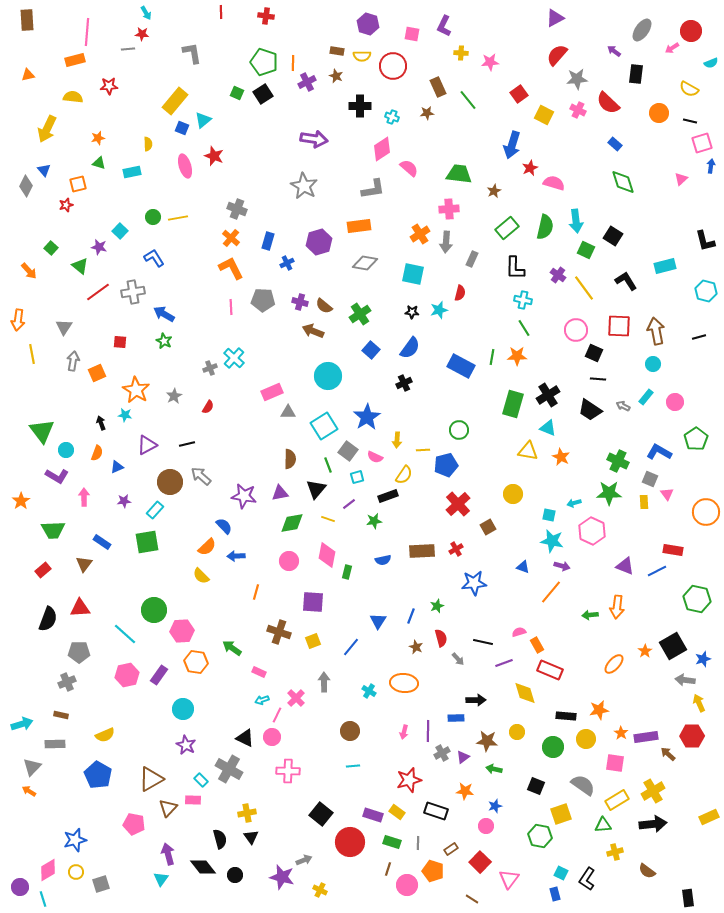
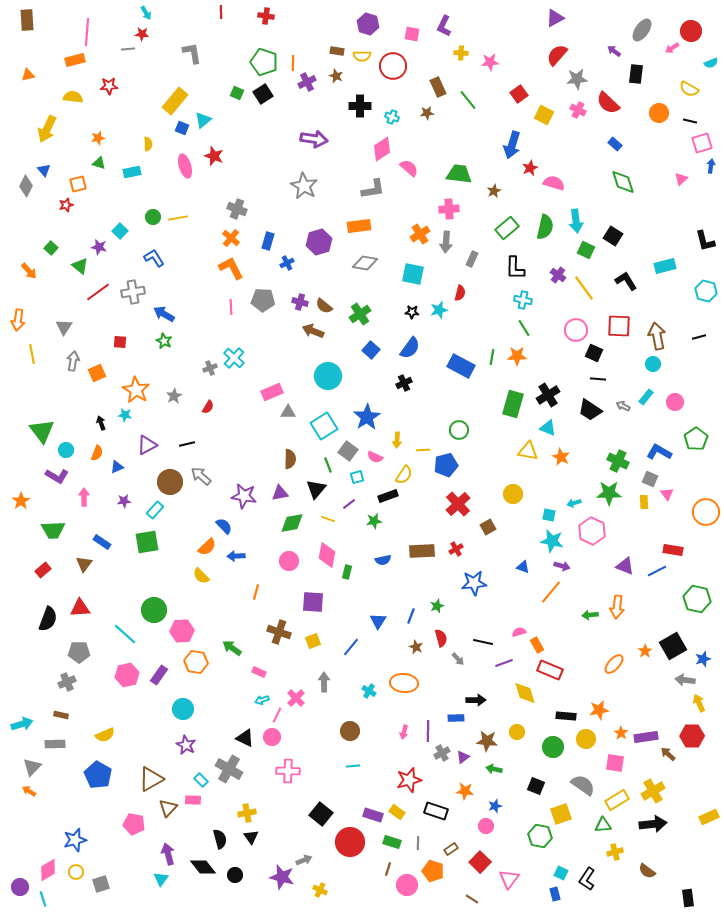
brown arrow at (656, 331): moved 1 px right, 5 px down
